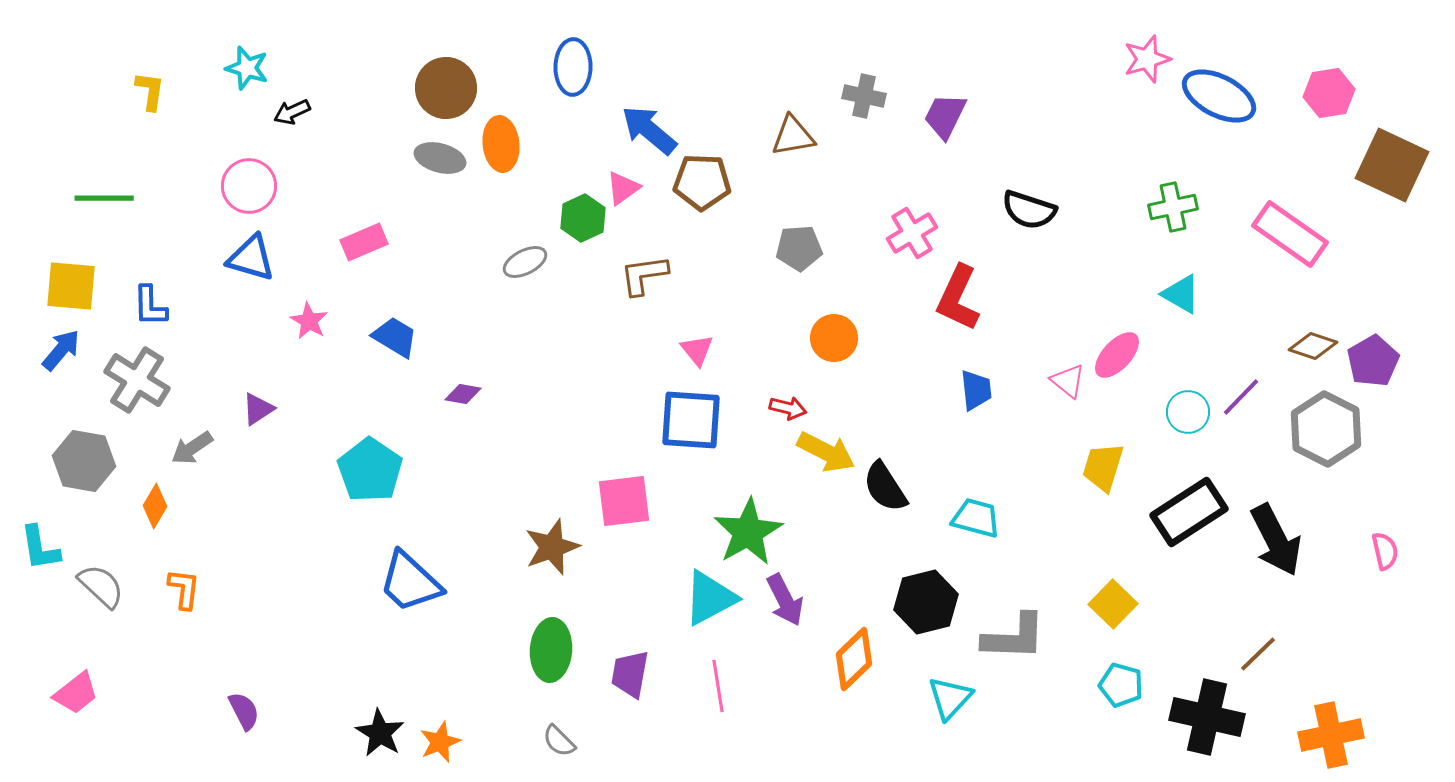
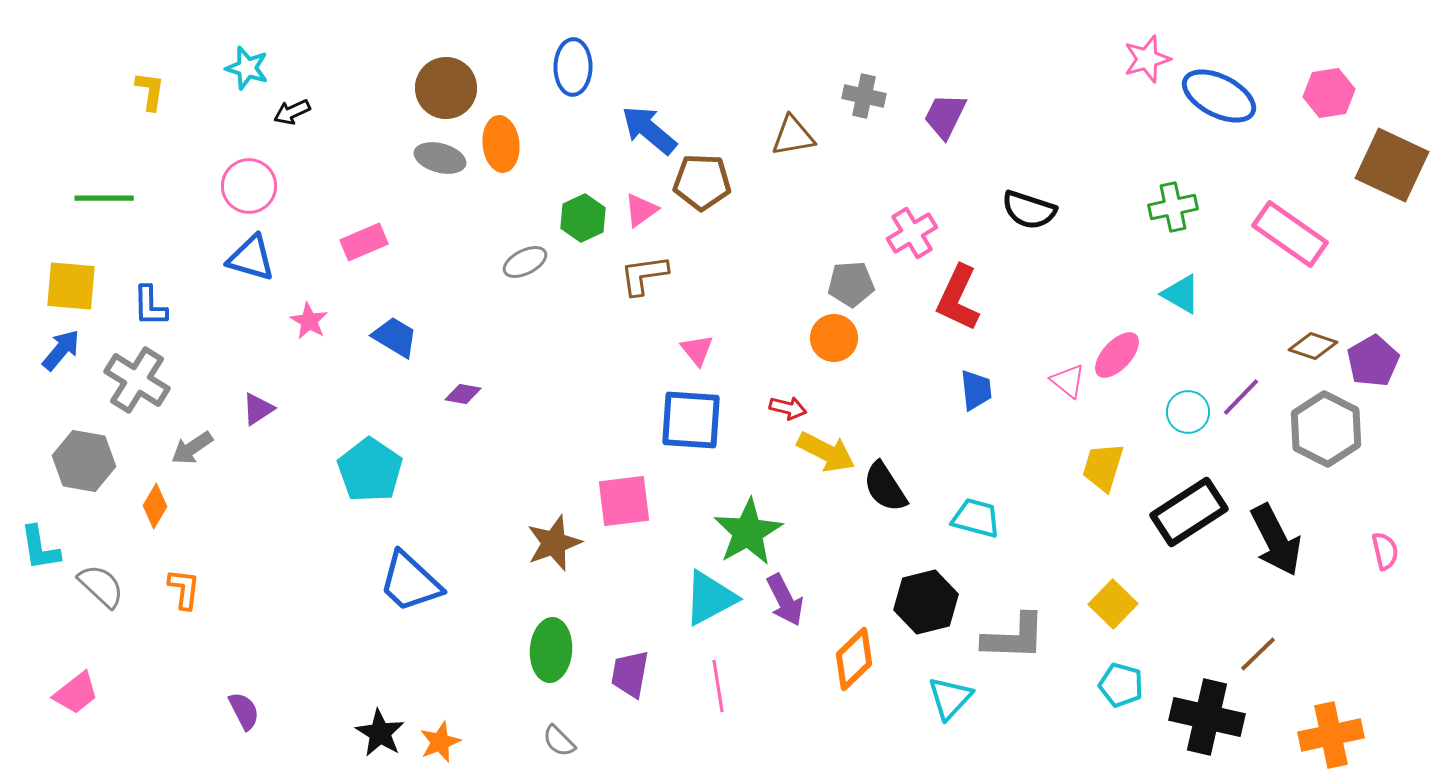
pink triangle at (623, 188): moved 18 px right, 22 px down
gray pentagon at (799, 248): moved 52 px right, 36 px down
brown star at (552, 547): moved 2 px right, 4 px up
